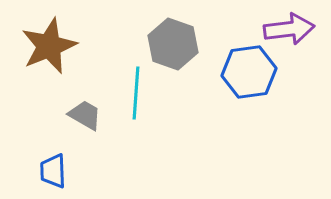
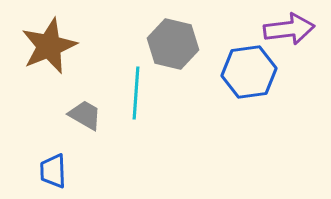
gray hexagon: rotated 6 degrees counterclockwise
